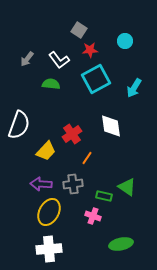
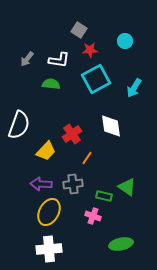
white L-shape: rotated 45 degrees counterclockwise
